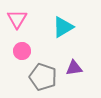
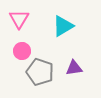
pink triangle: moved 2 px right
cyan triangle: moved 1 px up
gray pentagon: moved 3 px left, 5 px up
